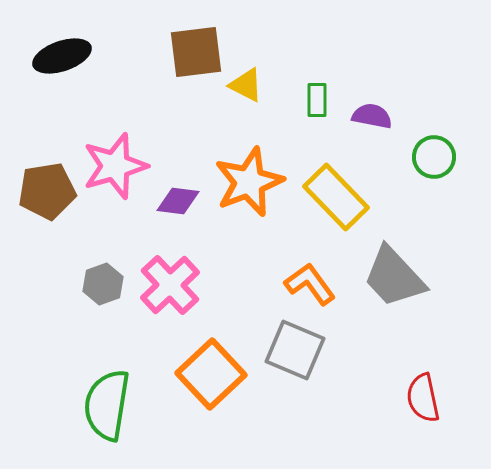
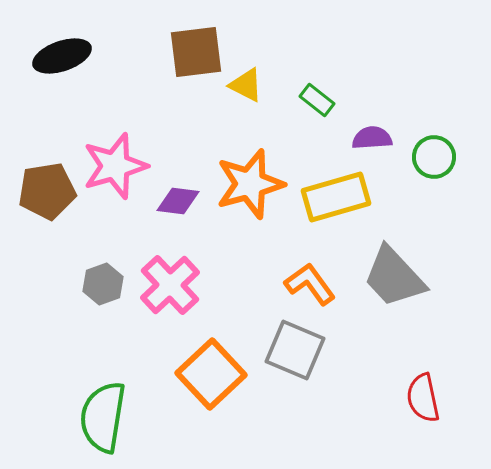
green rectangle: rotated 52 degrees counterclockwise
purple semicircle: moved 22 px down; rotated 15 degrees counterclockwise
orange star: moved 1 px right, 2 px down; rotated 6 degrees clockwise
yellow rectangle: rotated 62 degrees counterclockwise
green semicircle: moved 4 px left, 12 px down
